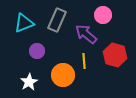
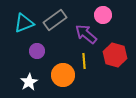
gray rectangle: moved 2 px left; rotated 30 degrees clockwise
